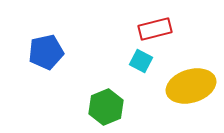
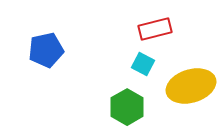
blue pentagon: moved 2 px up
cyan square: moved 2 px right, 3 px down
green hexagon: moved 21 px right; rotated 8 degrees counterclockwise
